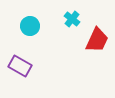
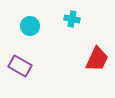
cyan cross: rotated 28 degrees counterclockwise
red trapezoid: moved 19 px down
